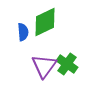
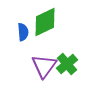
green cross: rotated 15 degrees clockwise
